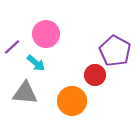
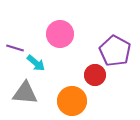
pink circle: moved 14 px right
purple line: moved 3 px right, 1 px down; rotated 60 degrees clockwise
